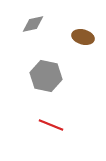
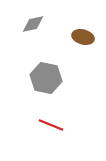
gray hexagon: moved 2 px down
